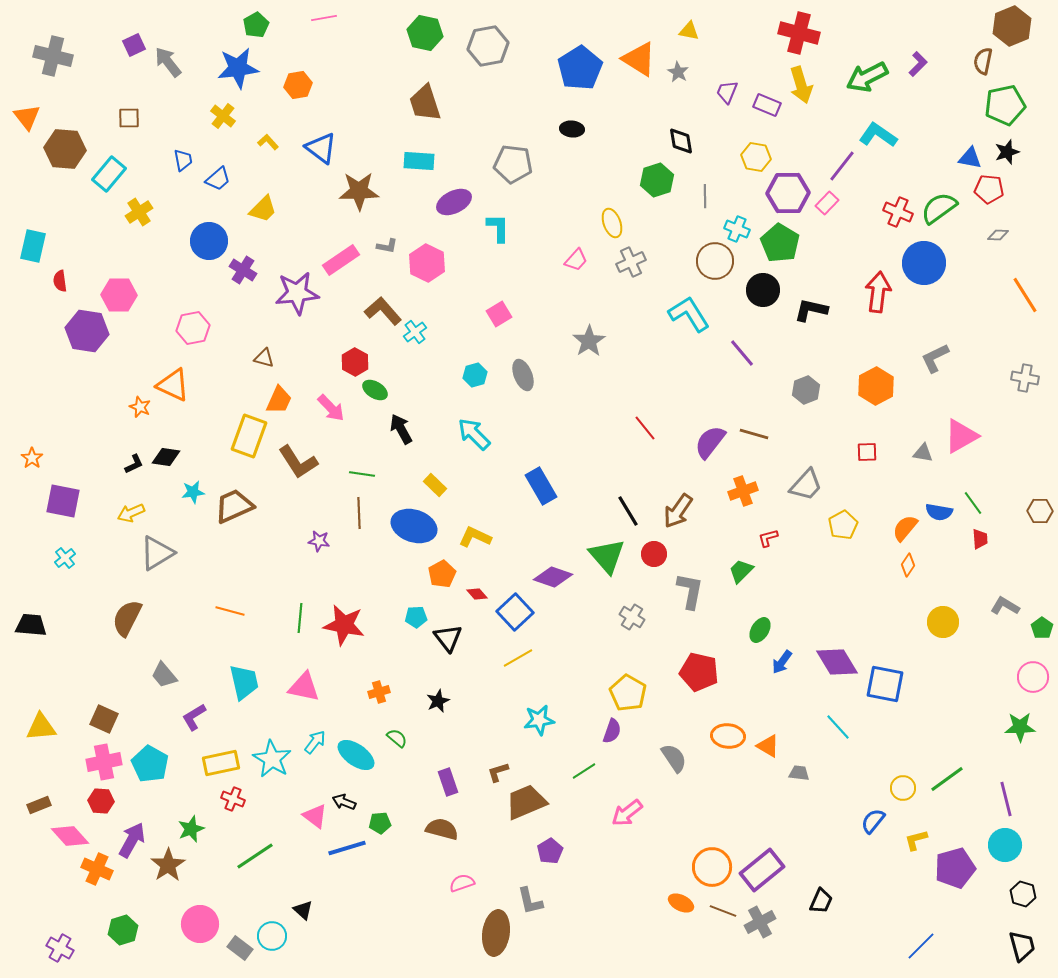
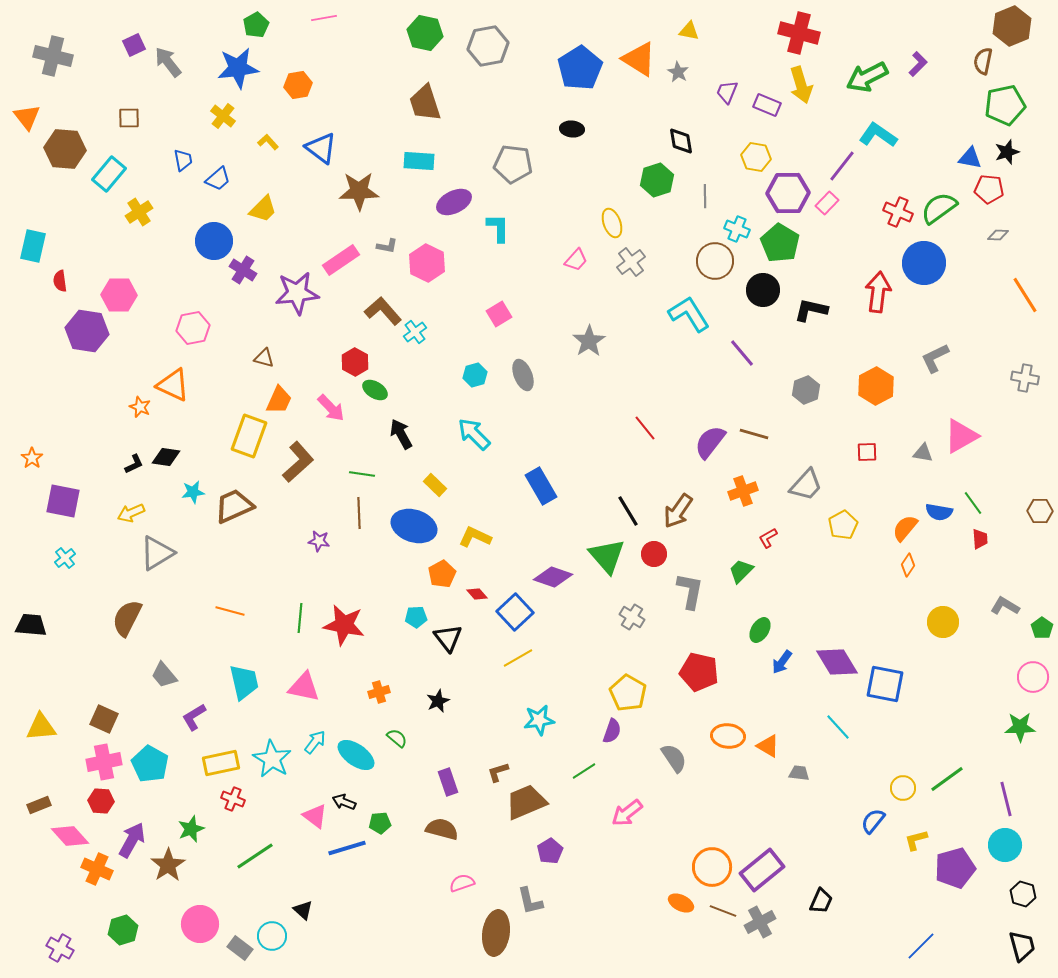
blue circle at (209, 241): moved 5 px right
gray cross at (631, 262): rotated 12 degrees counterclockwise
black arrow at (401, 429): moved 5 px down
brown L-shape at (298, 462): rotated 99 degrees counterclockwise
red L-shape at (768, 538): rotated 15 degrees counterclockwise
